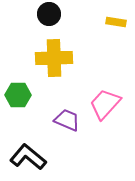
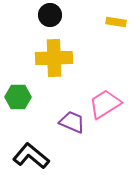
black circle: moved 1 px right, 1 px down
green hexagon: moved 2 px down
pink trapezoid: rotated 16 degrees clockwise
purple trapezoid: moved 5 px right, 2 px down
black L-shape: moved 3 px right, 1 px up
